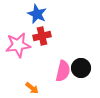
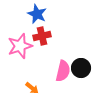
pink star: moved 2 px right, 1 px down; rotated 10 degrees counterclockwise
